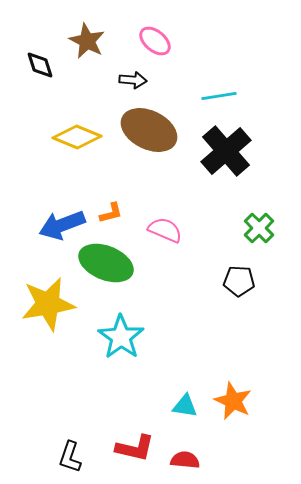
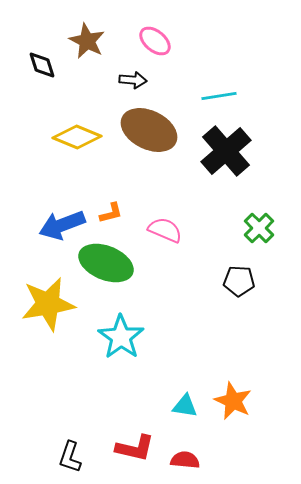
black diamond: moved 2 px right
